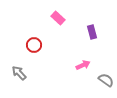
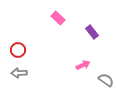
purple rectangle: rotated 24 degrees counterclockwise
red circle: moved 16 px left, 5 px down
gray arrow: rotated 49 degrees counterclockwise
